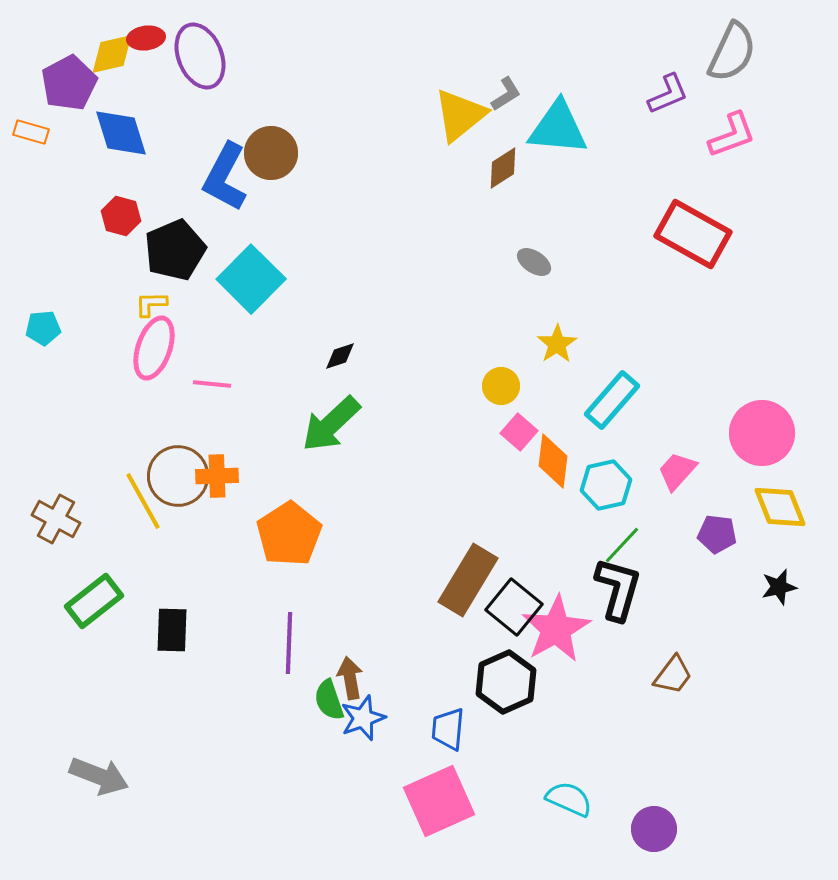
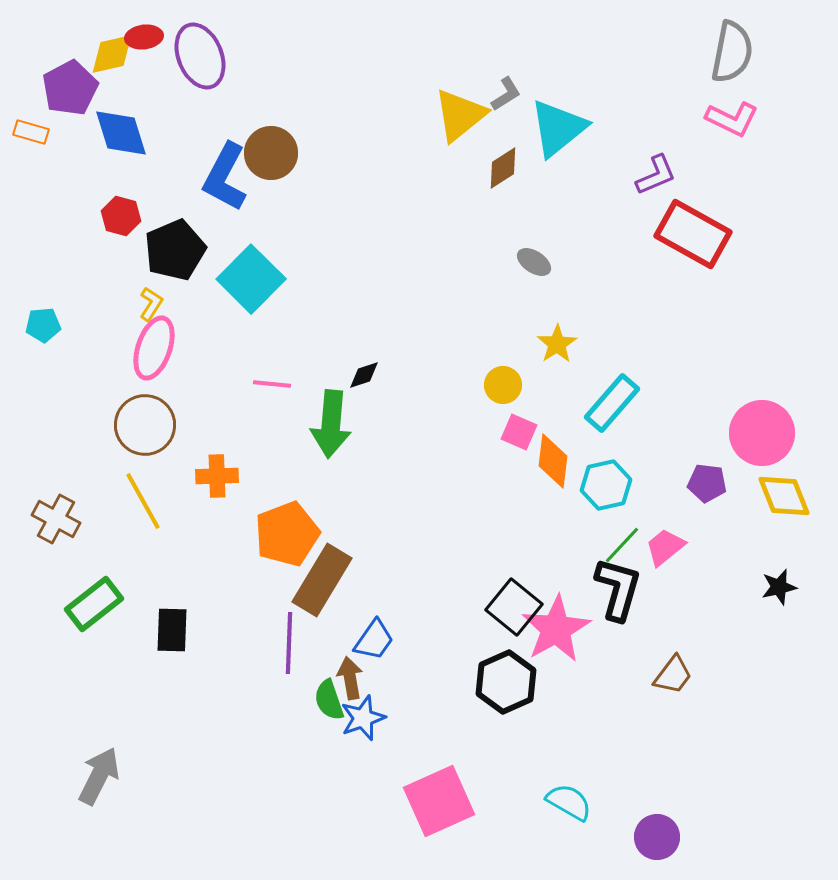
red ellipse at (146, 38): moved 2 px left, 1 px up
gray semicircle at (732, 52): rotated 14 degrees counterclockwise
purple pentagon at (69, 83): moved 1 px right, 5 px down
purple L-shape at (668, 94): moved 12 px left, 81 px down
cyan triangle at (558, 128): rotated 44 degrees counterclockwise
pink L-shape at (732, 135): moved 16 px up; rotated 46 degrees clockwise
yellow L-shape at (151, 304): rotated 124 degrees clockwise
cyan pentagon at (43, 328): moved 3 px up
black diamond at (340, 356): moved 24 px right, 19 px down
pink line at (212, 384): moved 60 px right
yellow circle at (501, 386): moved 2 px right, 1 px up
cyan rectangle at (612, 400): moved 3 px down
green arrow at (331, 424): rotated 42 degrees counterclockwise
pink square at (519, 432): rotated 18 degrees counterclockwise
pink trapezoid at (677, 471): moved 12 px left, 76 px down; rotated 9 degrees clockwise
brown circle at (178, 476): moved 33 px left, 51 px up
yellow diamond at (780, 507): moved 4 px right, 11 px up
orange pentagon at (289, 534): moved 2 px left; rotated 12 degrees clockwise
purple pentagon at (717, 534): moved 10 px left, 51 px up
brown rectangle at (468, 580): moved 146 px left
green rectangle at (94, 601): moved 3 px down
blue trapezoid at (448, 729): moved 74 px left, 89 px up; rotated 150 degrees counterclockwise
gray arrow at (99, 776): rotated 84 degrees counterclockwise
cyan semicircle at (569, 799): moved 3 px down; rotated 6 degrees clockwise
purple circle at (654, 829): moved 3 px right, 8 px down
